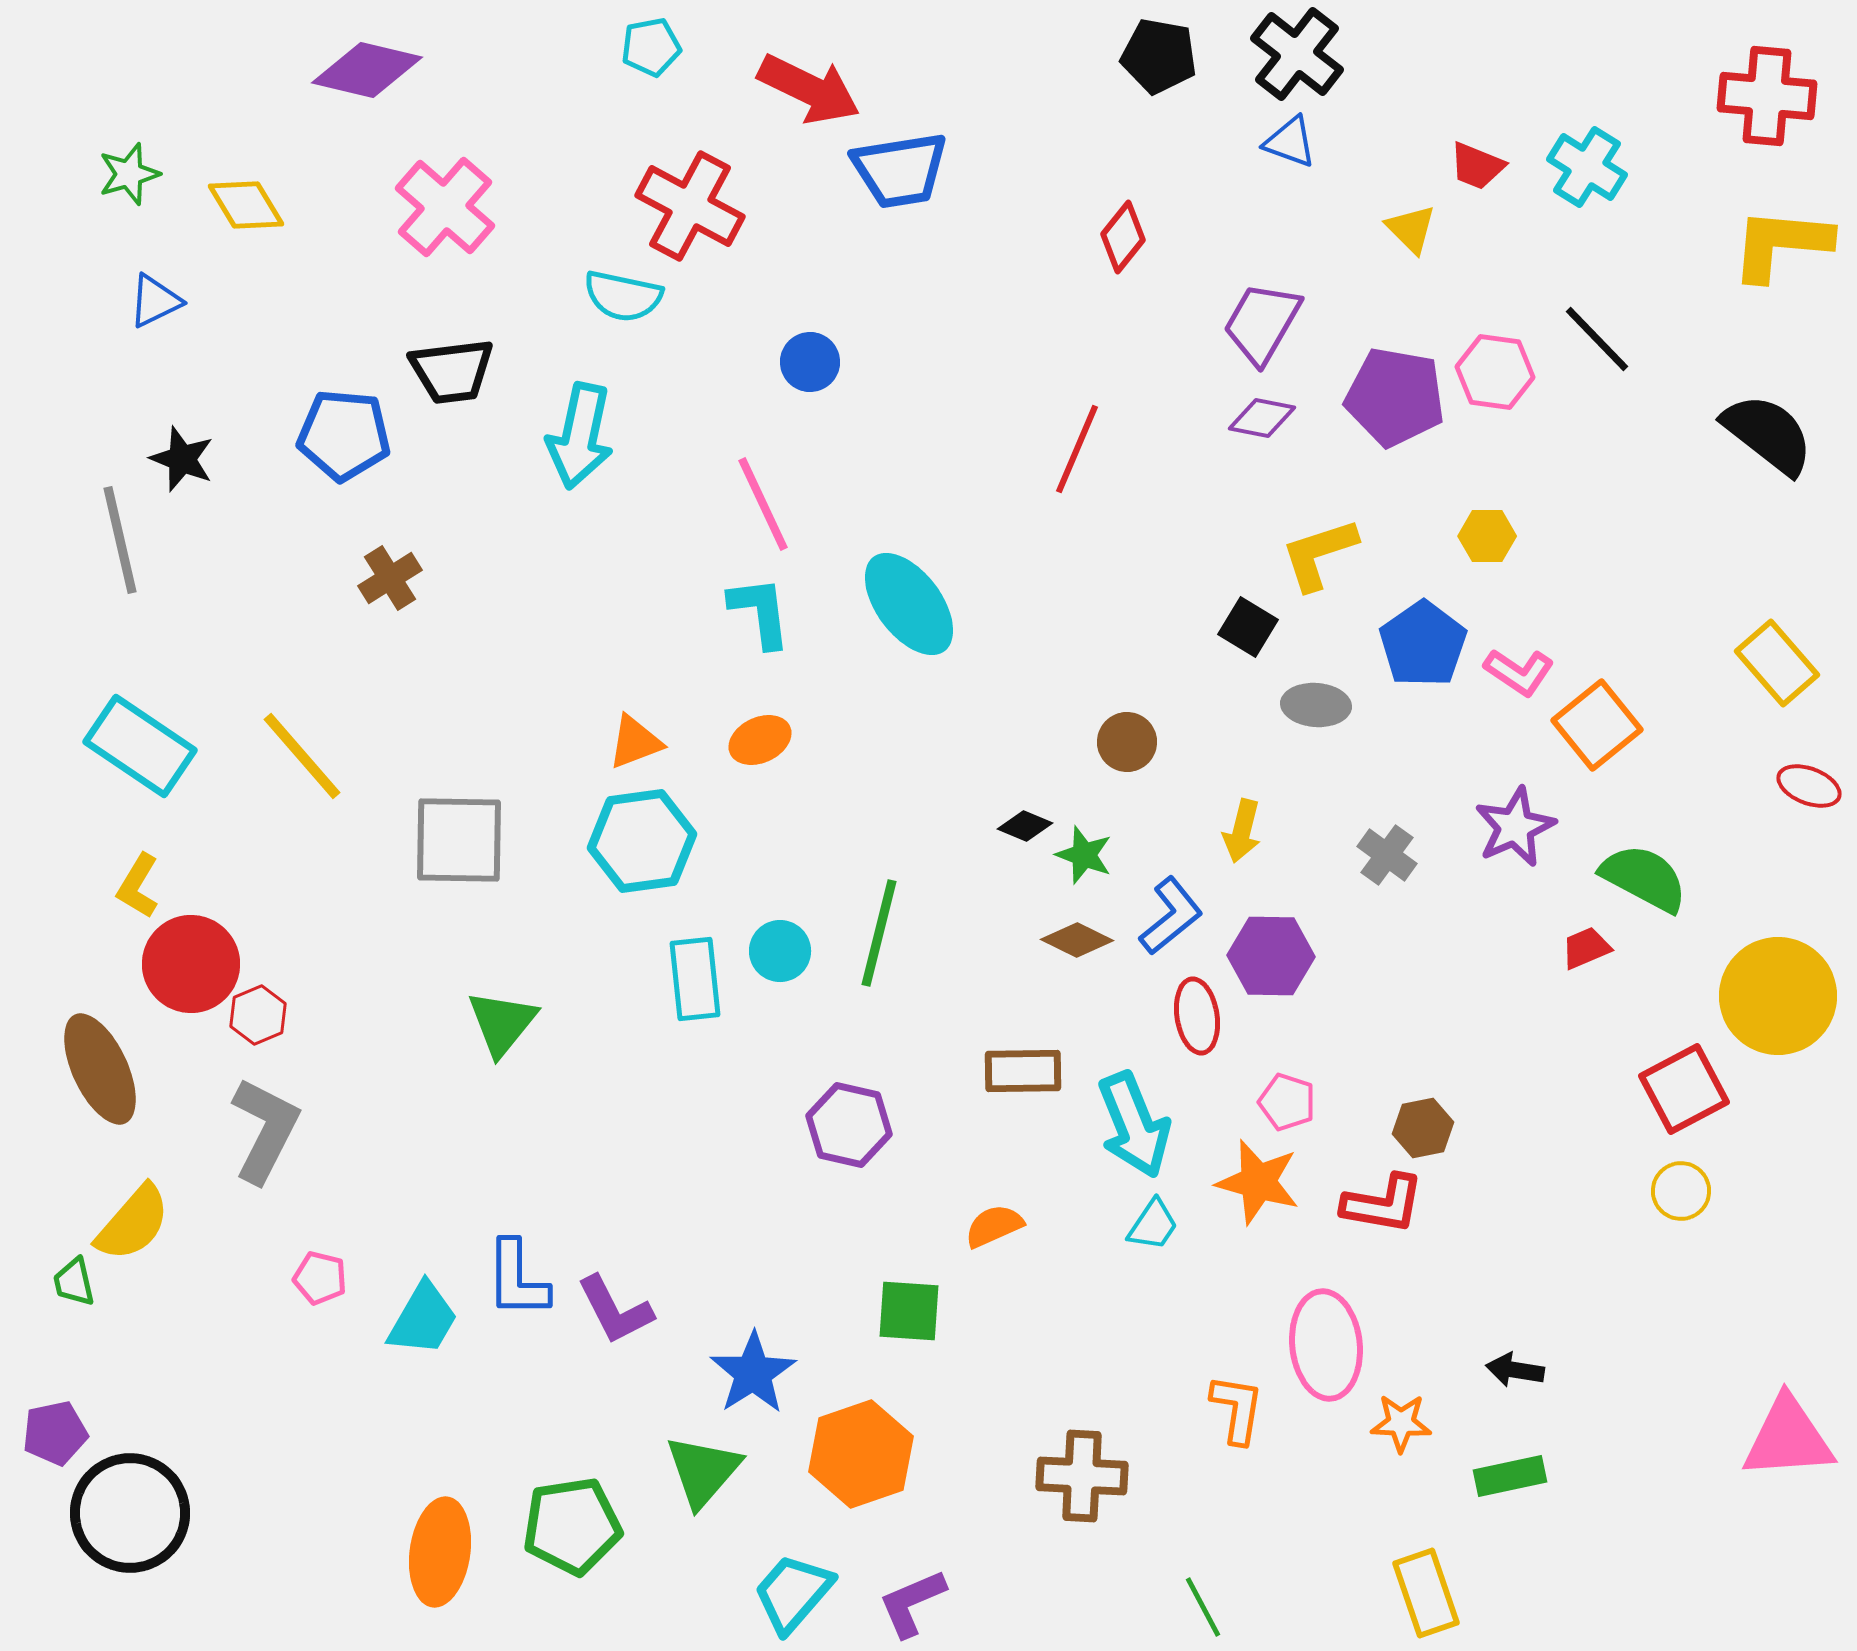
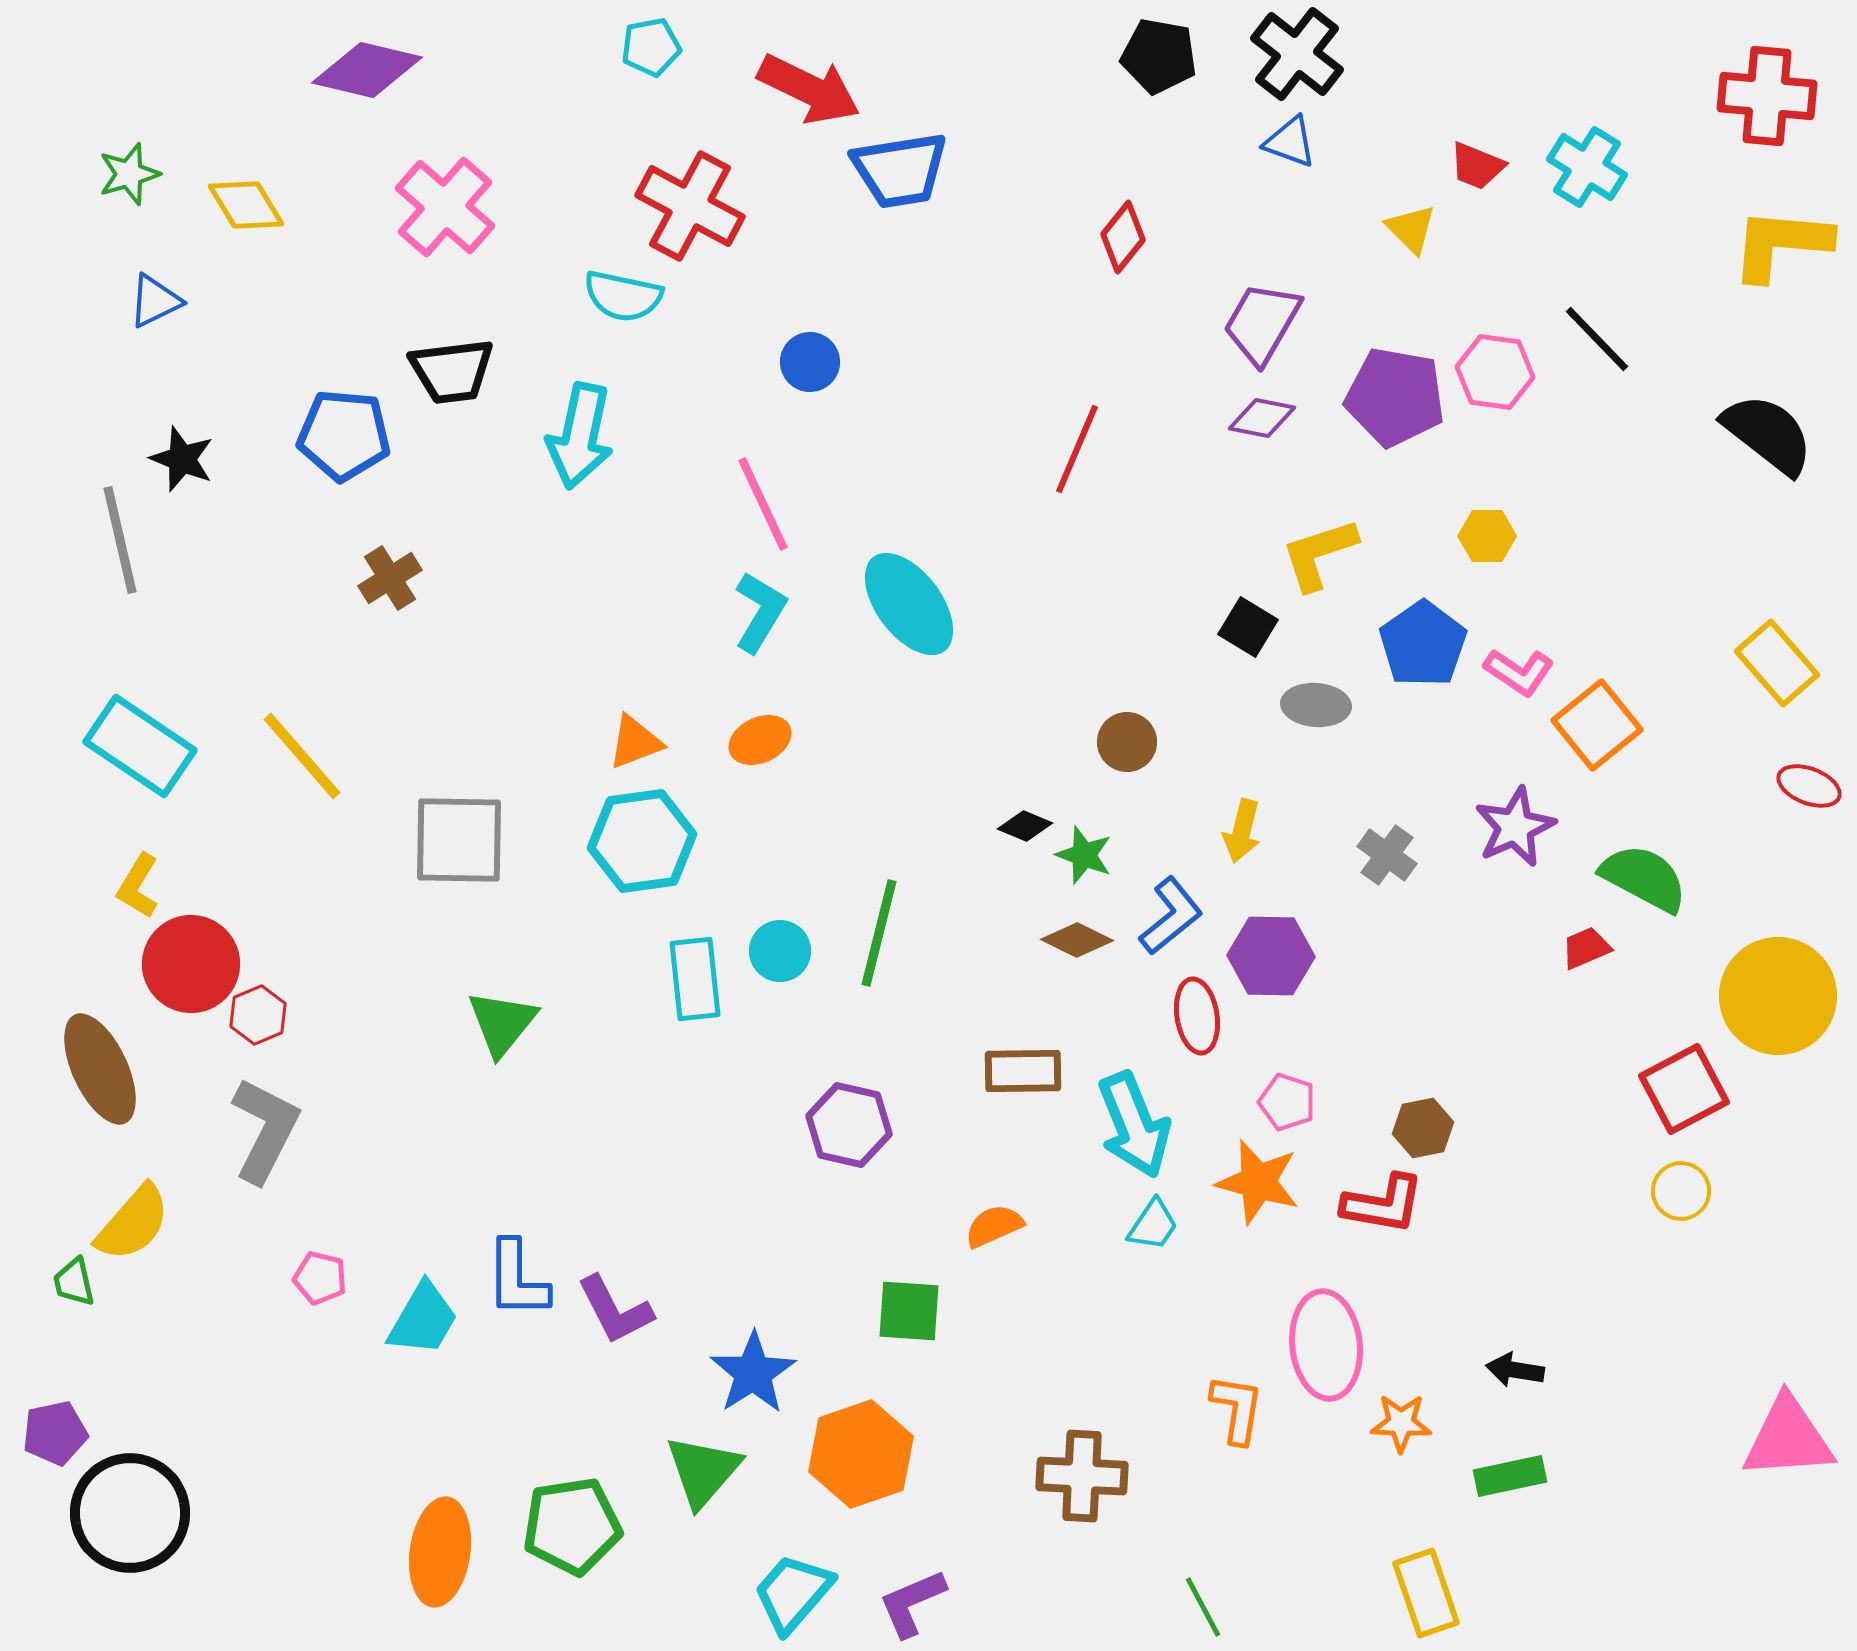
cyan L-shape at (760, 612): rotated 38 degrees clockwise
